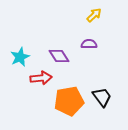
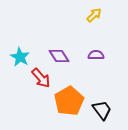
purple semicircle: moved 7 px right, 11 px down
cyan star: rotated 18 degrees counterclockwise
red arrow: rotated 55 degrees clockwise
black trapezoid: moved 13 px down
orange pentagon: rotated 20 degrees counterclockwise
